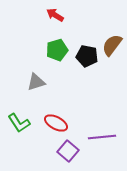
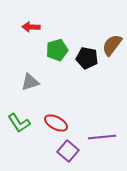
red arrow: moved 24 px left, 12 px down; rotated 30 degrees counterclockwise
black pentagon: moved 2 px down
gray triangle: moved 6 px left
